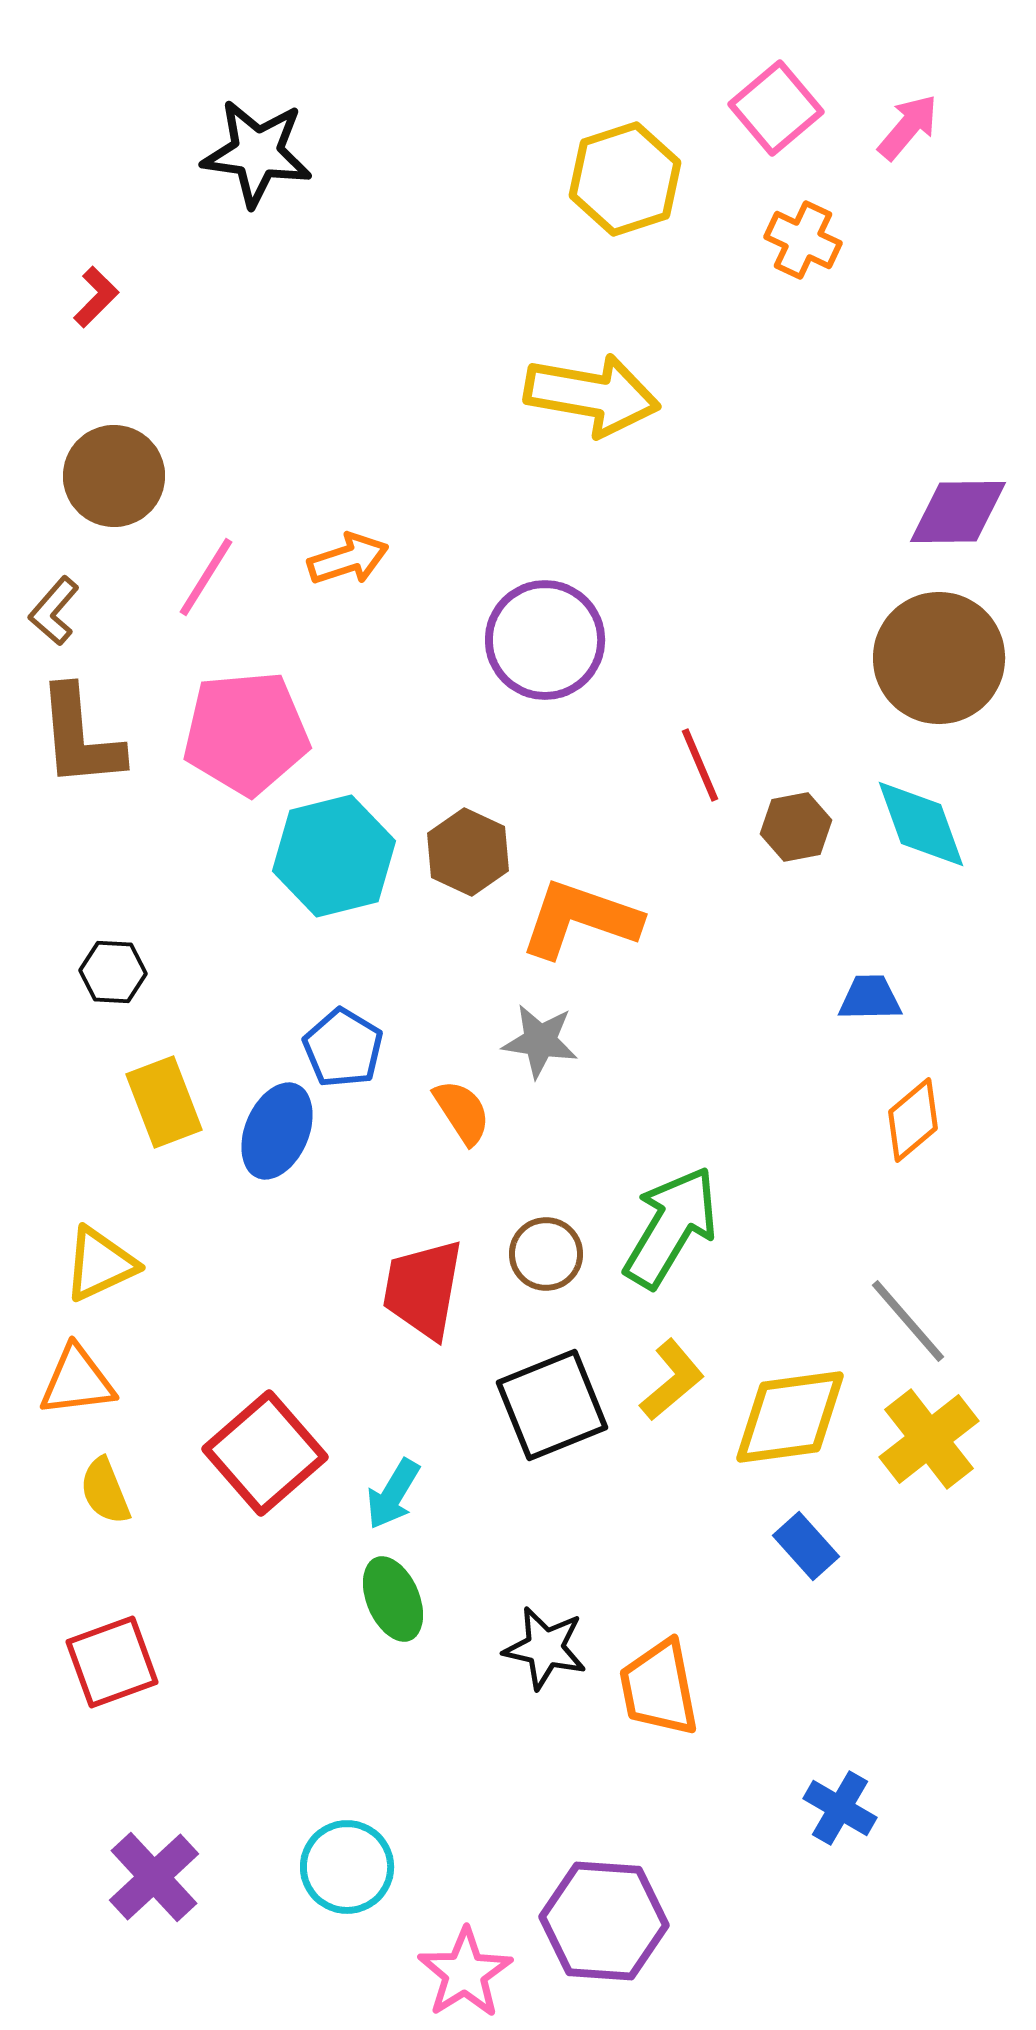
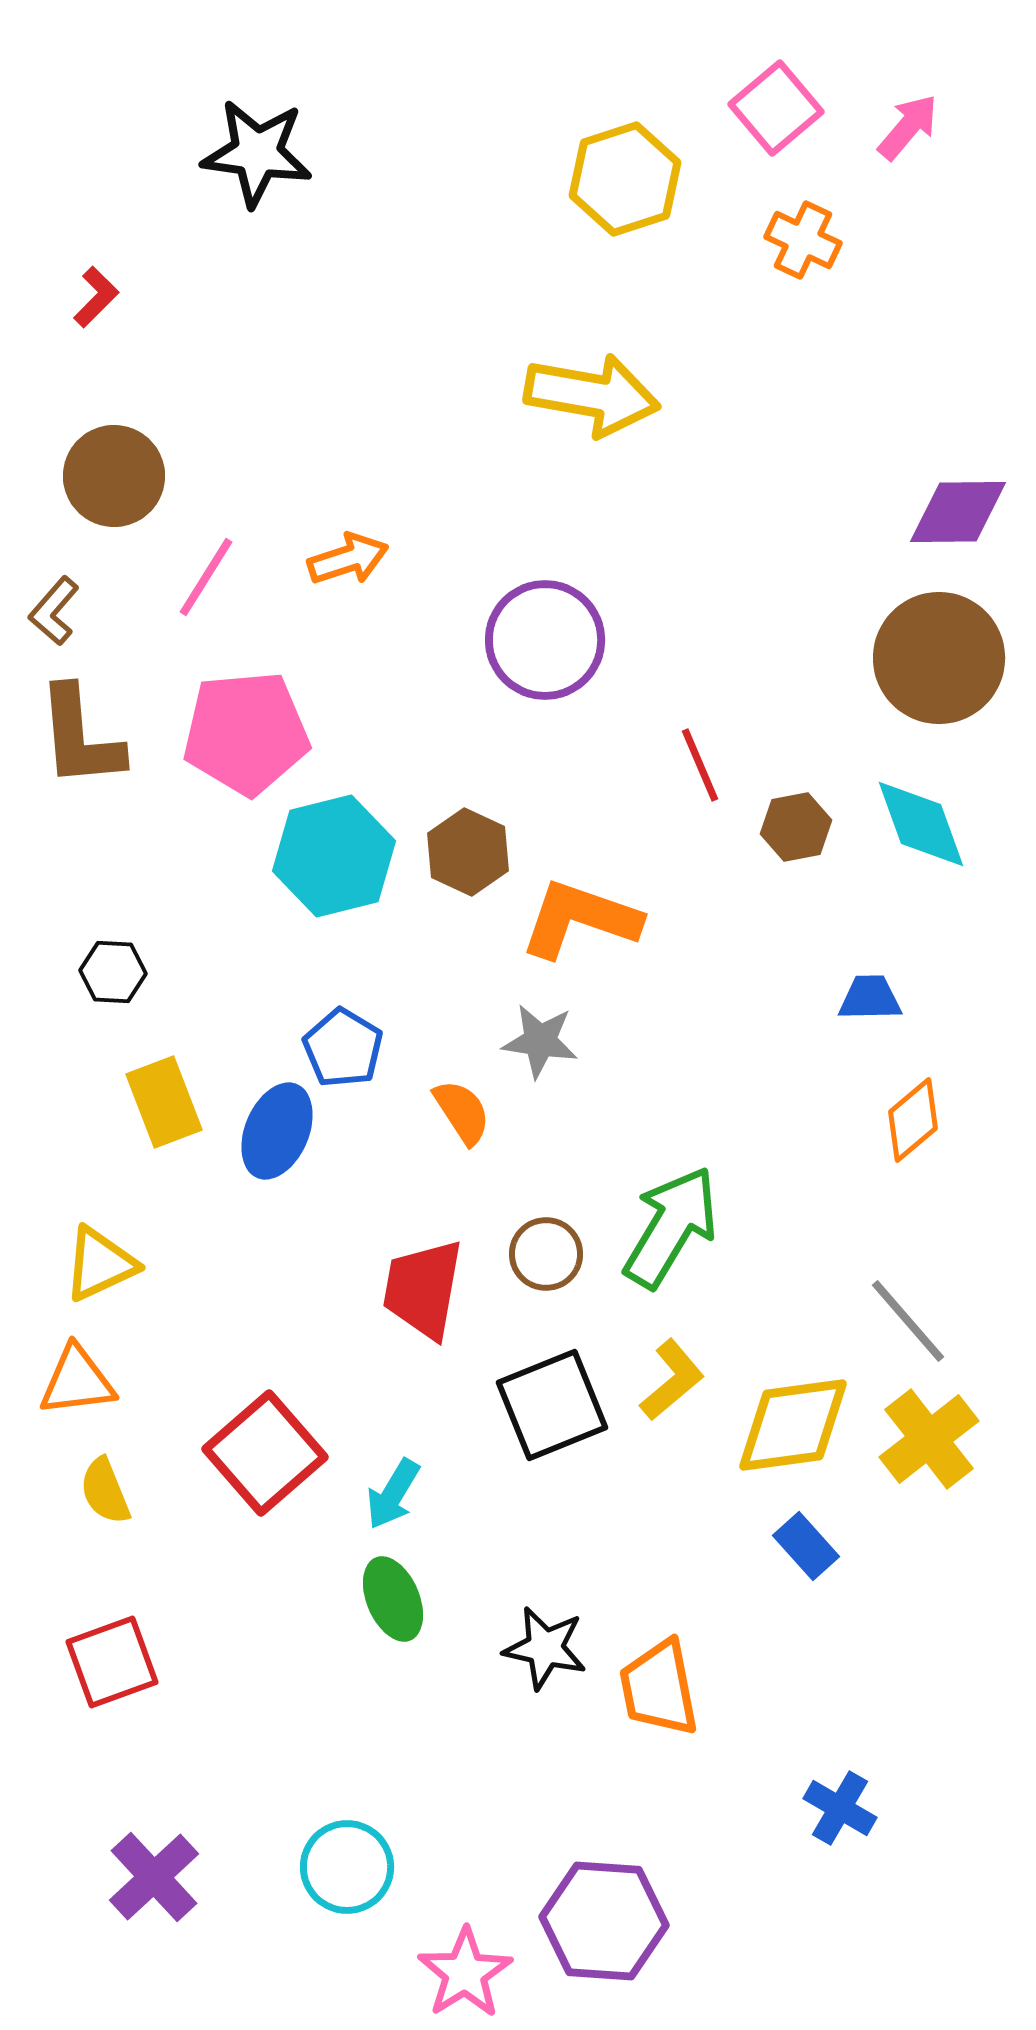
yellow diamond at (790, 1417): moved 3 px right, 8 px down
